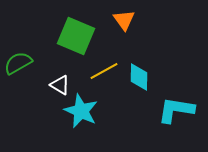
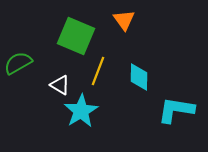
yellow line: moved 6 px left; rotated 40 degrees counterclockwise
cyan star: rotated 16 degrees clockwise
